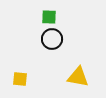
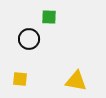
black circle: moved 23 px left
yellow triangle: moved 2 px left, 4 px down
